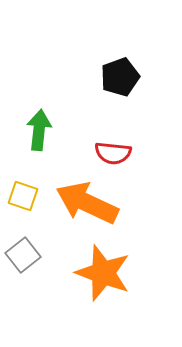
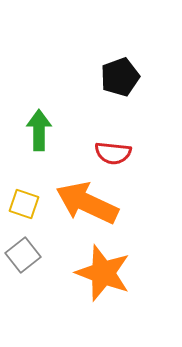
green arrow: rotated 6 degrees counterclockwise
yellow square: moved 1 px right, 8 px down
